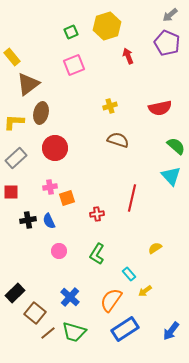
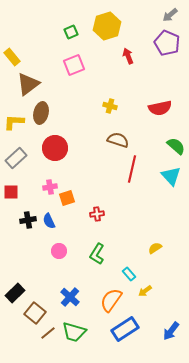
yellow cross: rotated 32 degrees clockwise
red line: moved 29 px up
